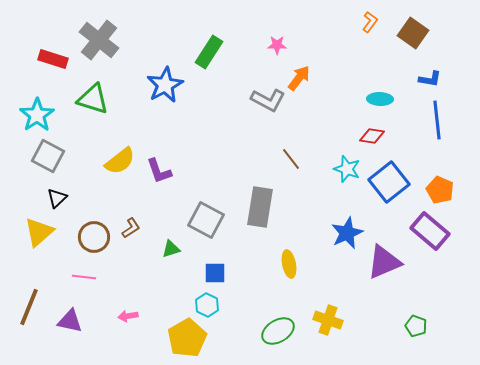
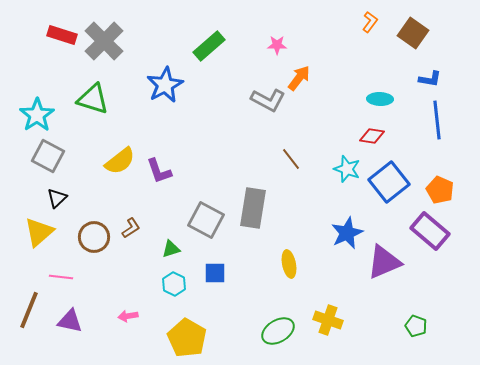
gray cross at (99, 40): moved 5 px right, 1 px down; rotated 6 degrees clockwise
green rectangle at (209, 52): moved 6 px up; rotated 16 degrees clockwise
red rectangle at (53, 59): moved 9 px right, 24 px up
gray rectangle at (260, 207): moved 7 px left, 1 px down
pink line at (84, 277): moved 23 px left
cyan hexagon at (207, 305): moved 33 px left, 21 px up
brown line at (29, 307): moved 3 px down
yellow pentagon at (187, 338): rotated 12 degrees counterclockwise
